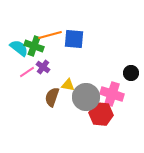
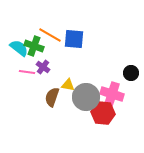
orange line: rotated 45 degrees clockwise
pink line: rotated 42 degrees clockwise
red hexagon: moved 2 px right, 1 px up
